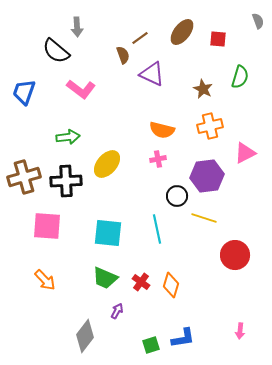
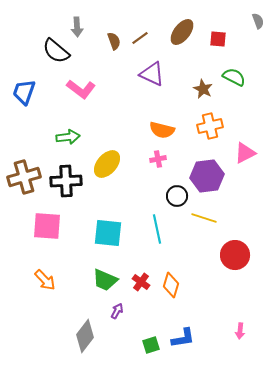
brown semicircle: moved 9 px left, 14 px up
green semicircle: moved 6 px left; rotated 80 degrees counterclockwise
green trapezoid: moved 2 px down
